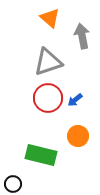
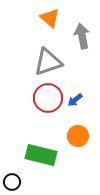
black circle: moved 1 px left, 2 px up
